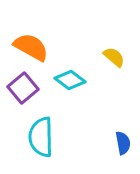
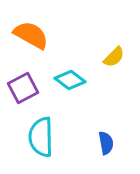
orange semicircle: moved 12 px up
yellow semicircle: rotated 95 degrees clockwise
purple square: rotated 12 degrees clockwise
blue semicircle: moved 17 px left
